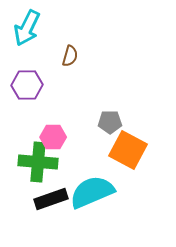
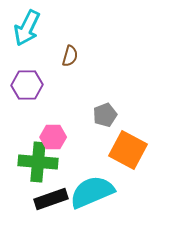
gray pentagon: moved 5 px left, 7 px up; rotated 20 degrees counterclockwise
